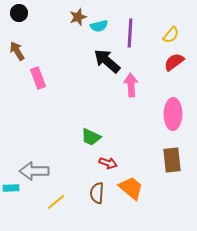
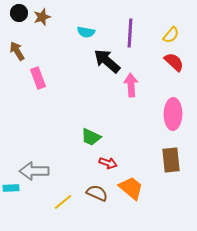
brown star: moved 36 px left
cyan semicircle: moved 13 px left, 6 px down; rotated 24 degrees clockwise
red semicircle: rotated 80 degrees clockwise
brown rectangle: moved 1 px left
brown semicircle: rotated 110 degrees clockwise
yellow line: moved 7 px right
